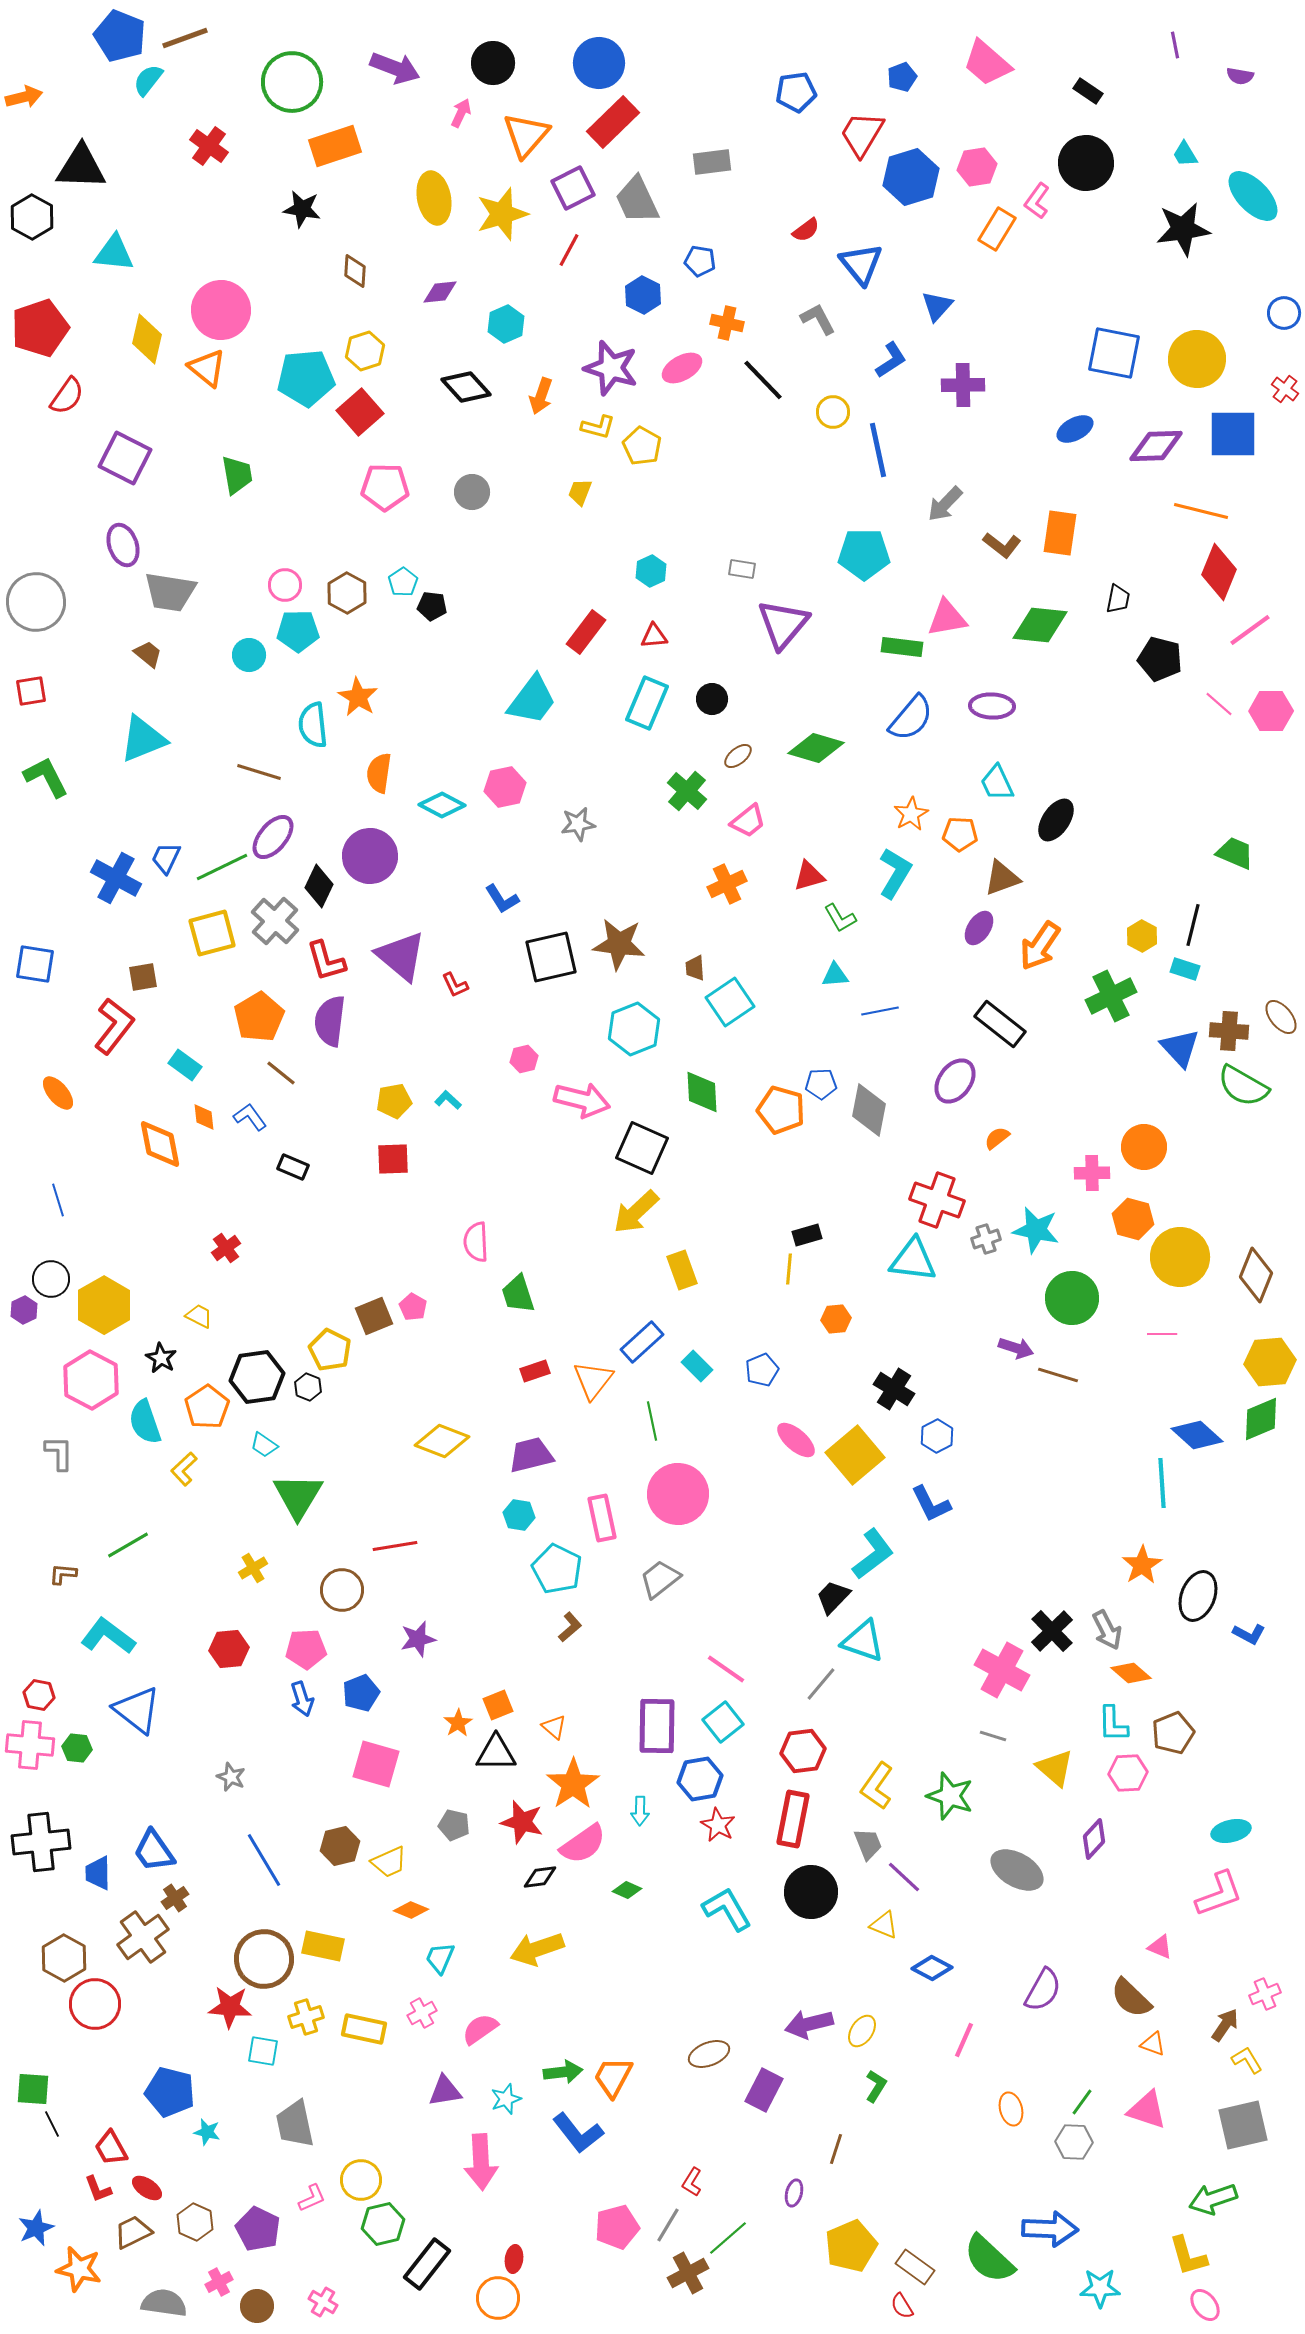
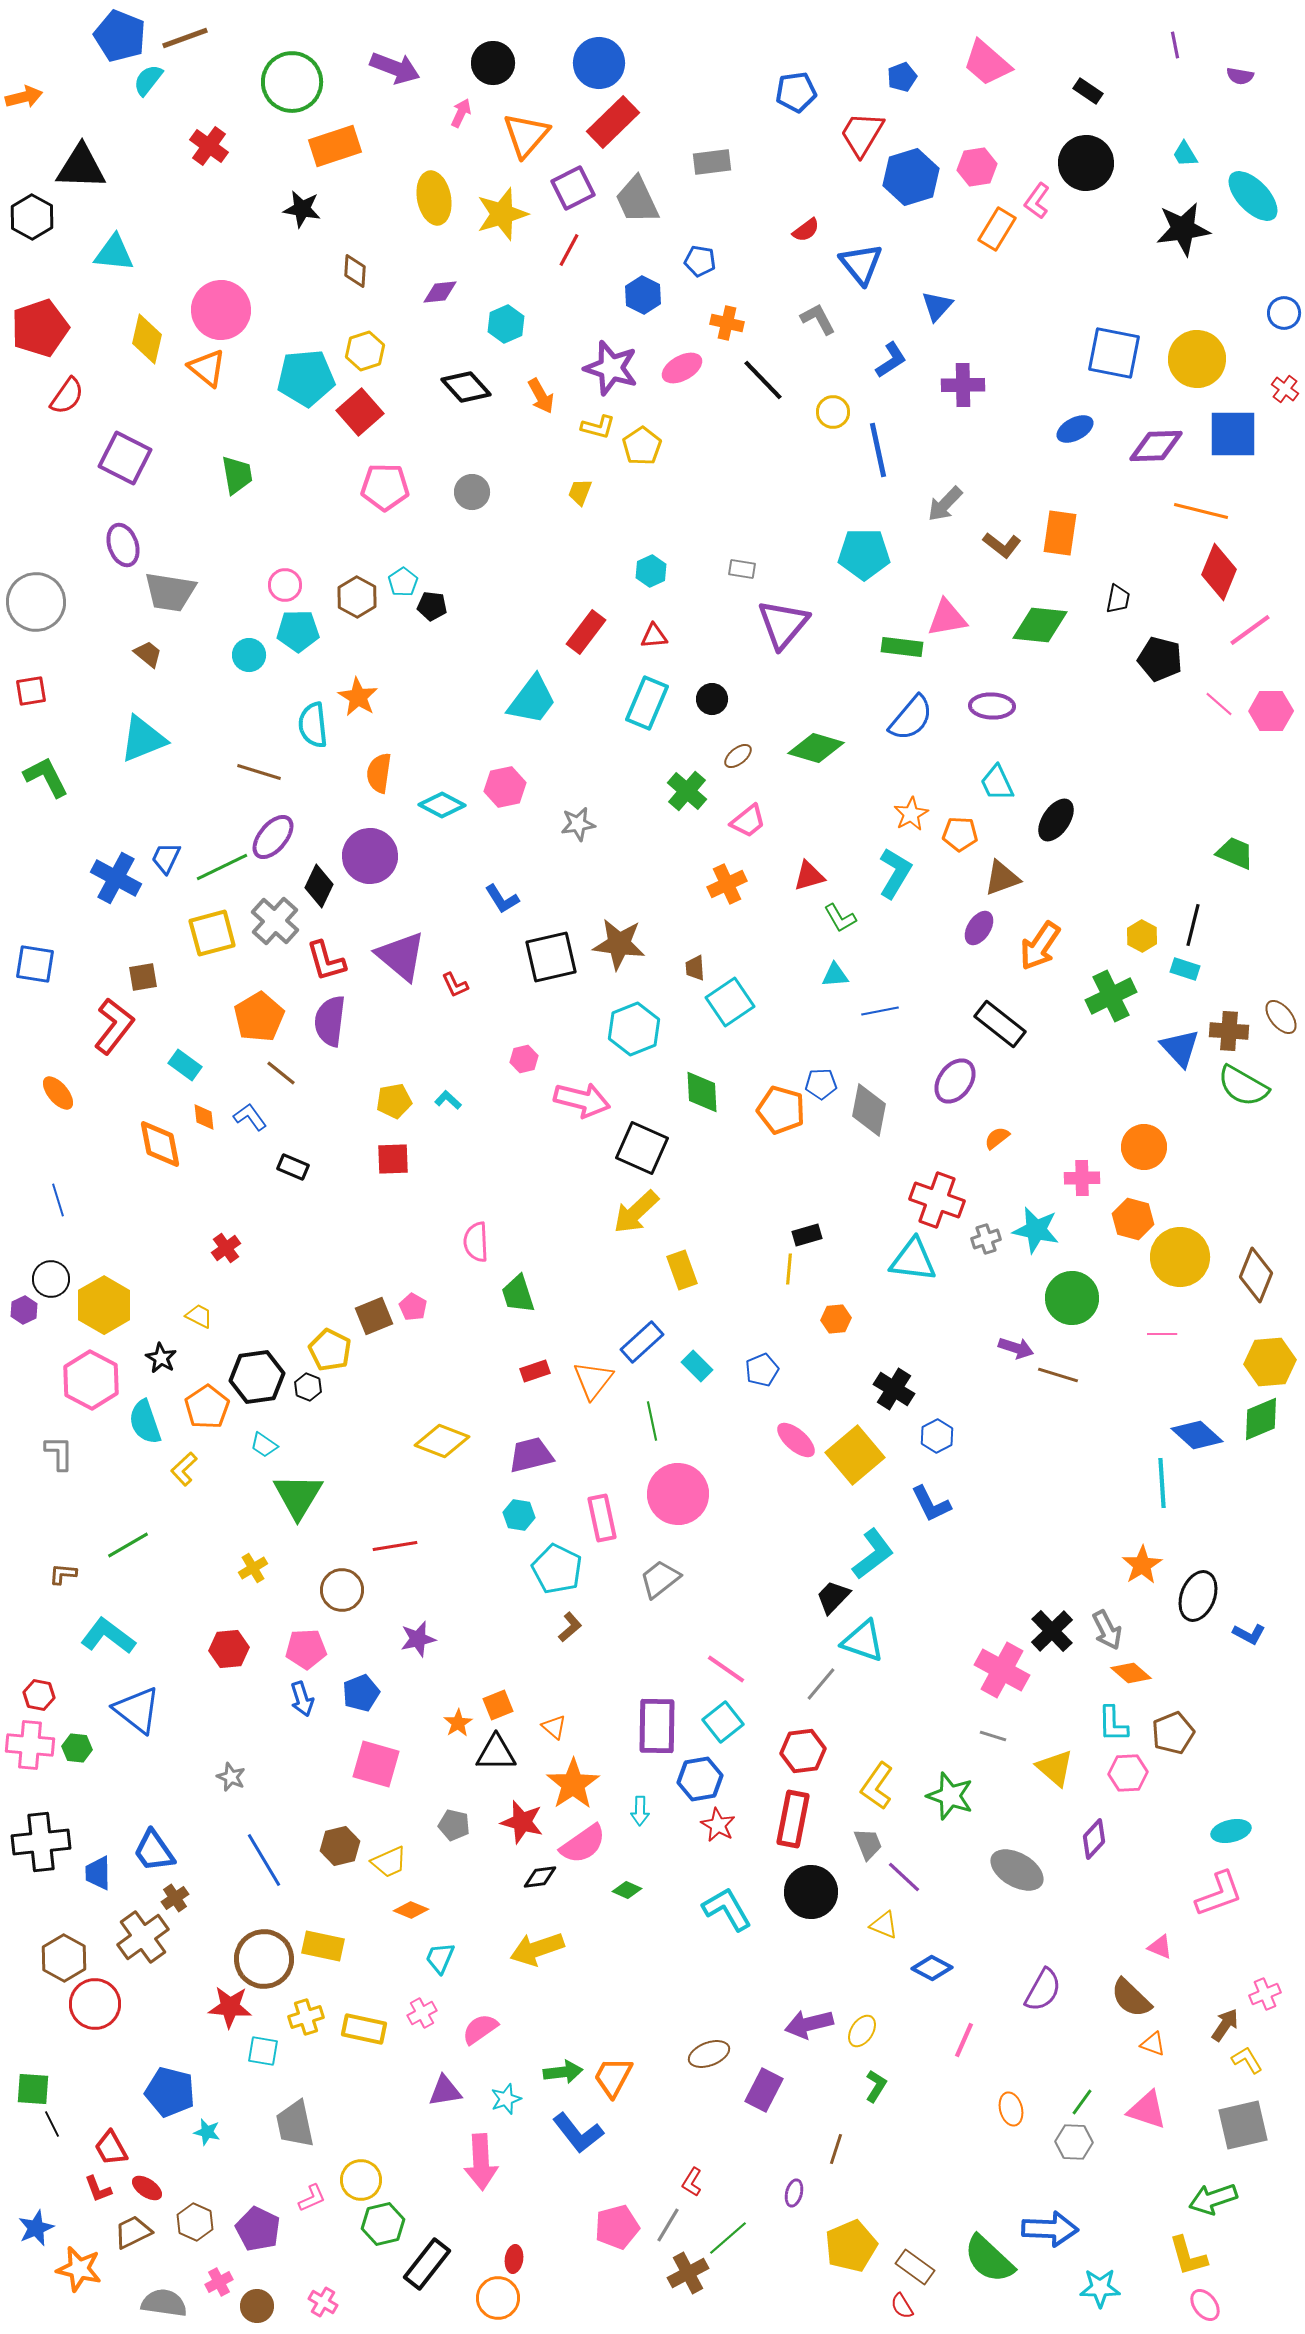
orange arrow at (541, 396): rotated 48 degrees counterclockwise
yellow pentagon at (642, 446): rotated 9 degrees clockwise
brown hexagon at (347, 593): moved 10 px right, 4 px down
pink cross at (1092, 1173): moved 10 px left, 5 px down
